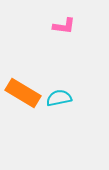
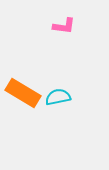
cyan semicircle: moved 1 px left, 1 px up
